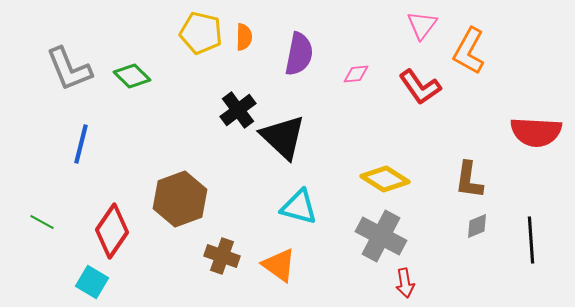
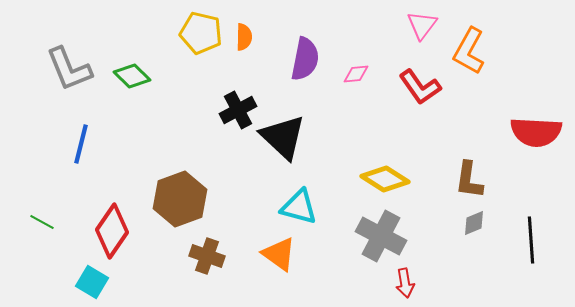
purple semicircle: moved 6 px right, 5 px down
black cross: rotated 9 degrees clockwise
gray diamond: moved 3 px left, 3 px up
brown cross: moved 15 px left
orange triangle: moved 11 px up
